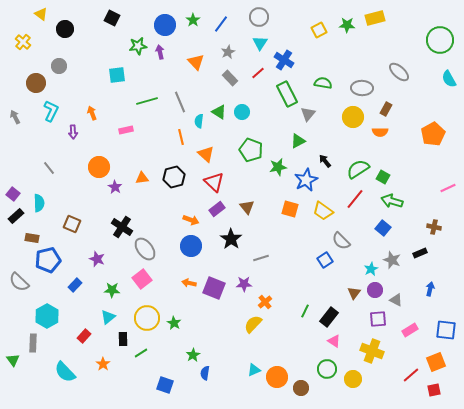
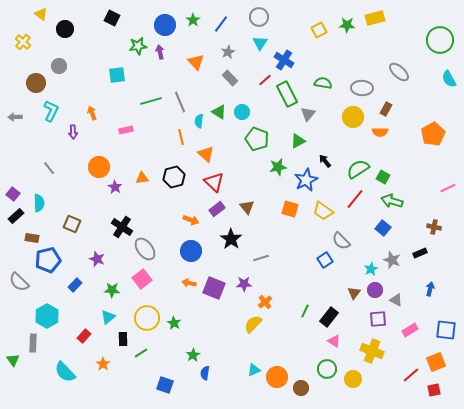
red line at (258, 73): moved 7 px right, 7 px down
green line at (147, 101): moved 4 px right
gray arrow at (15, 117): rotated 64 degrees counterclockwise
green pentagon at (251, 150): moved 6 px right, 11 px up
blue circle at (191, 246): moved 5 px down
